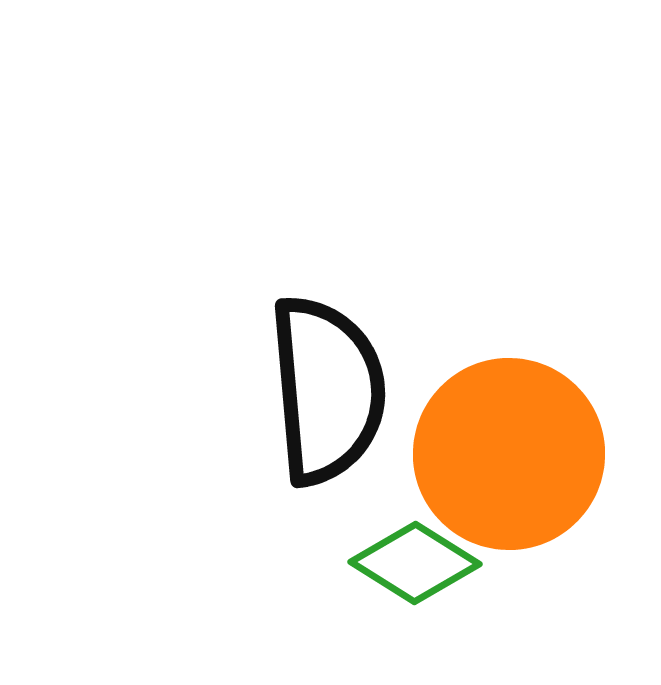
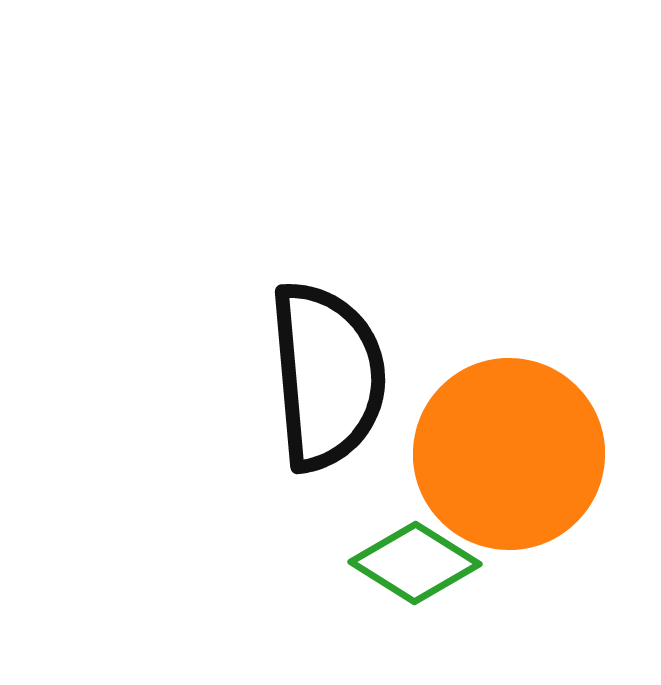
black semicircle: moved 14 px up
